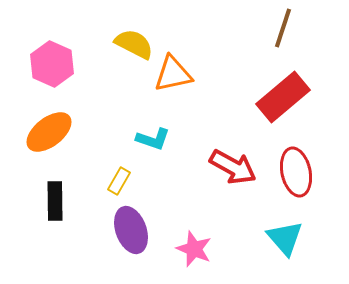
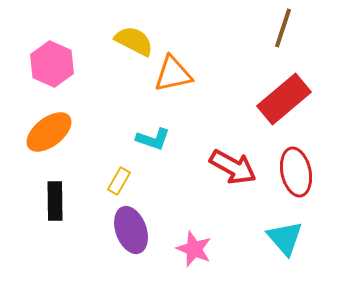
yellow semicircle: moved 3 px up
red rectangle: moved 1 px right, 2 px down
